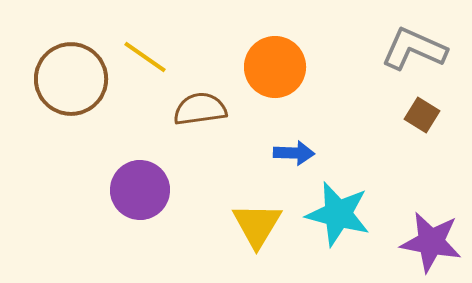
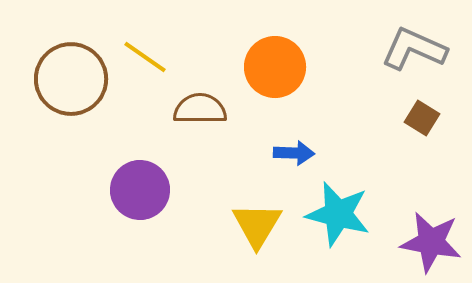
brown semicircle: rotated 8 degrees clockwise
brown square: moved 3 px down
